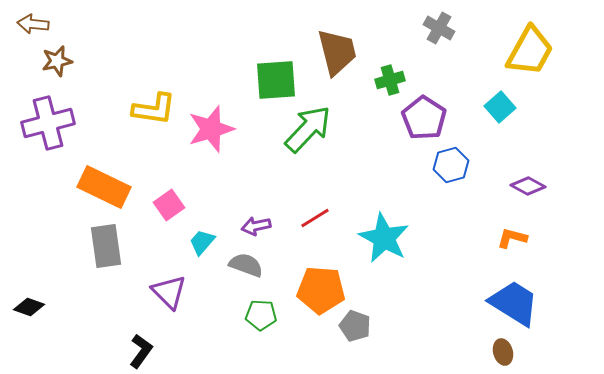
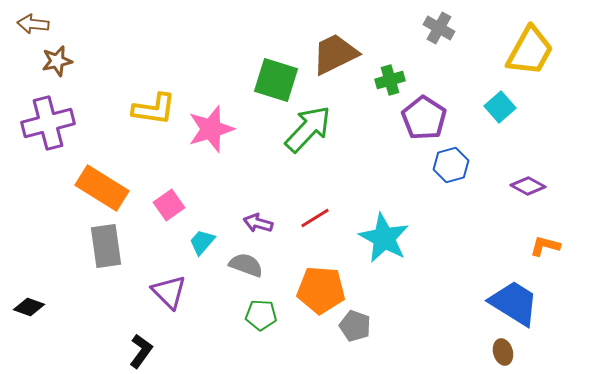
brown trapezoid: moved 2 px left, 2 px down; rotated 102 degrees counterclockwise
green square: rotated 21 degrees clockwise
orange rectangle: moved 2 px left, 1 px down; rotated 6 degrees clockwise
purple arrow: moved 2 px right, 3 px up; rotated 28 degrees clockwise
orange L-shape: moved 33 px right, 8 px down
